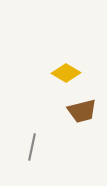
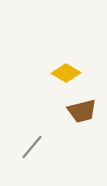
gray line: rotated 28 degrees clockwise
